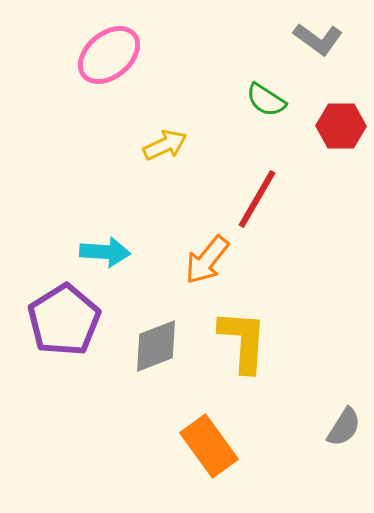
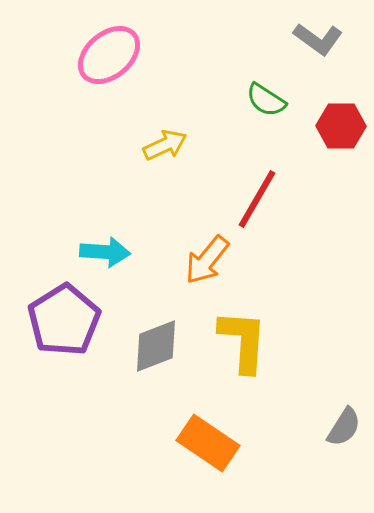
orange rectangle: moved 1 px left, 3 px up; rotated 20 degrees counterclockwise
